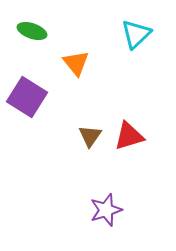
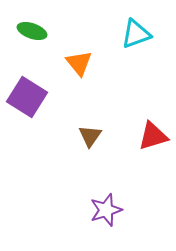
cyan triangle: rotated 24 degrees clockwise
orange triangle: moved 3 px right
red triangle: moved 24 px right
